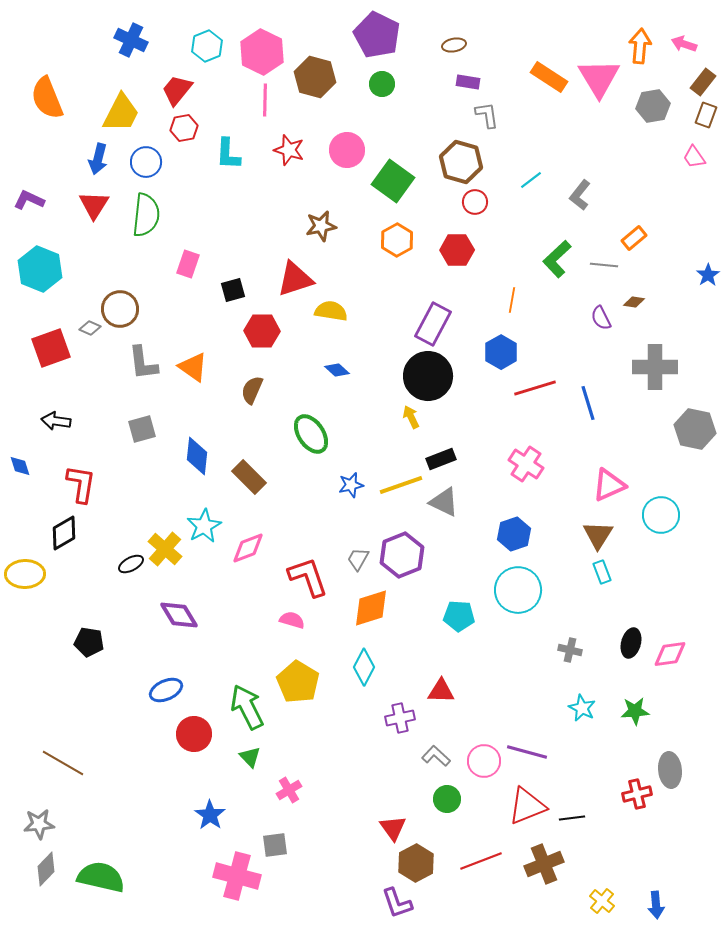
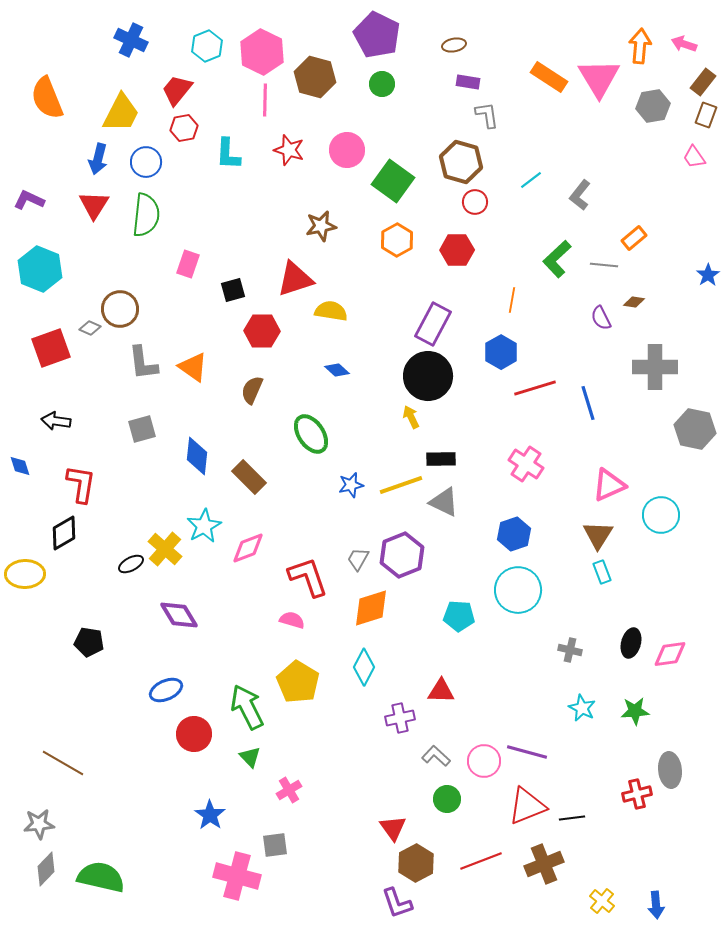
black rectangle at (441, 459): rotated 20 degrees clockwise
